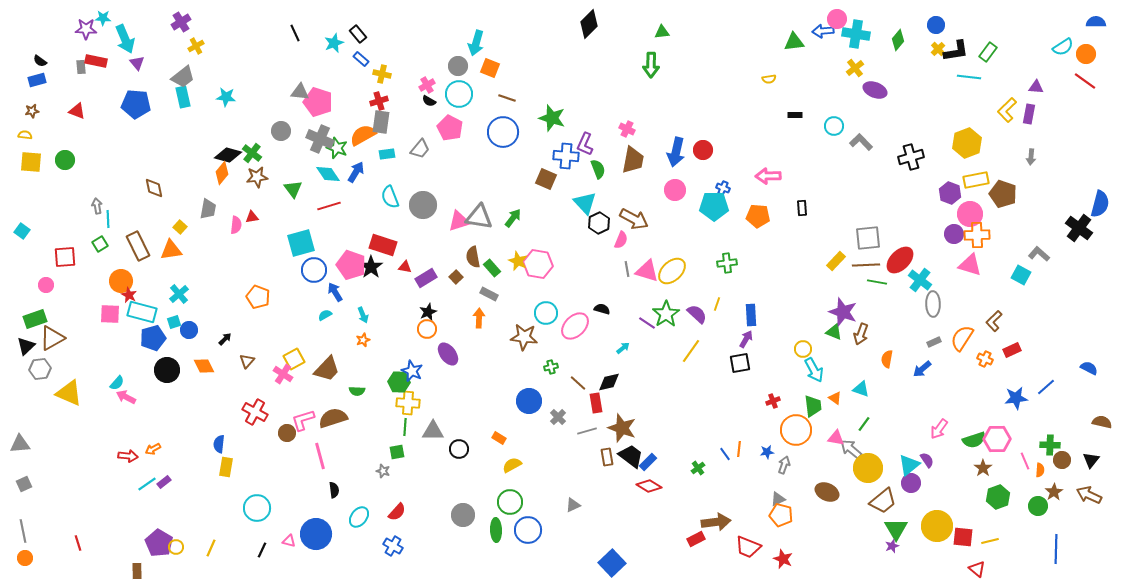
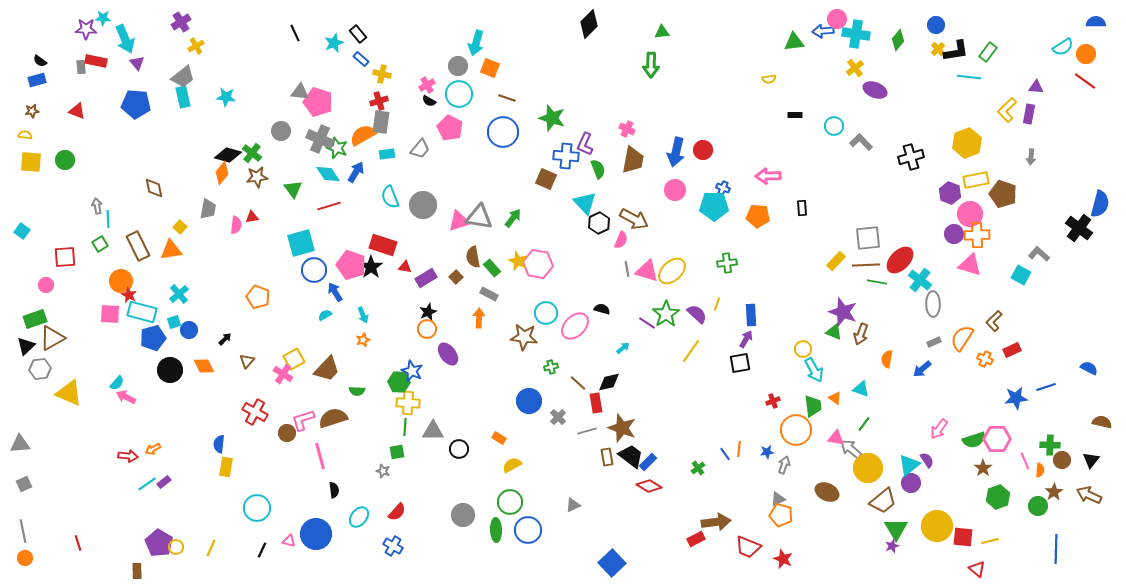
black circle at (167, 370): moved 3 px right
blue line at (1046, 387): rotated 24 degrees clockwise
